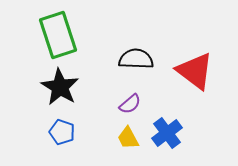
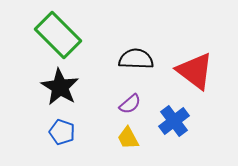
green rectangle: rotated 27 degrees counterclockwise
blue cross: moved 7 px right, 12 px up
